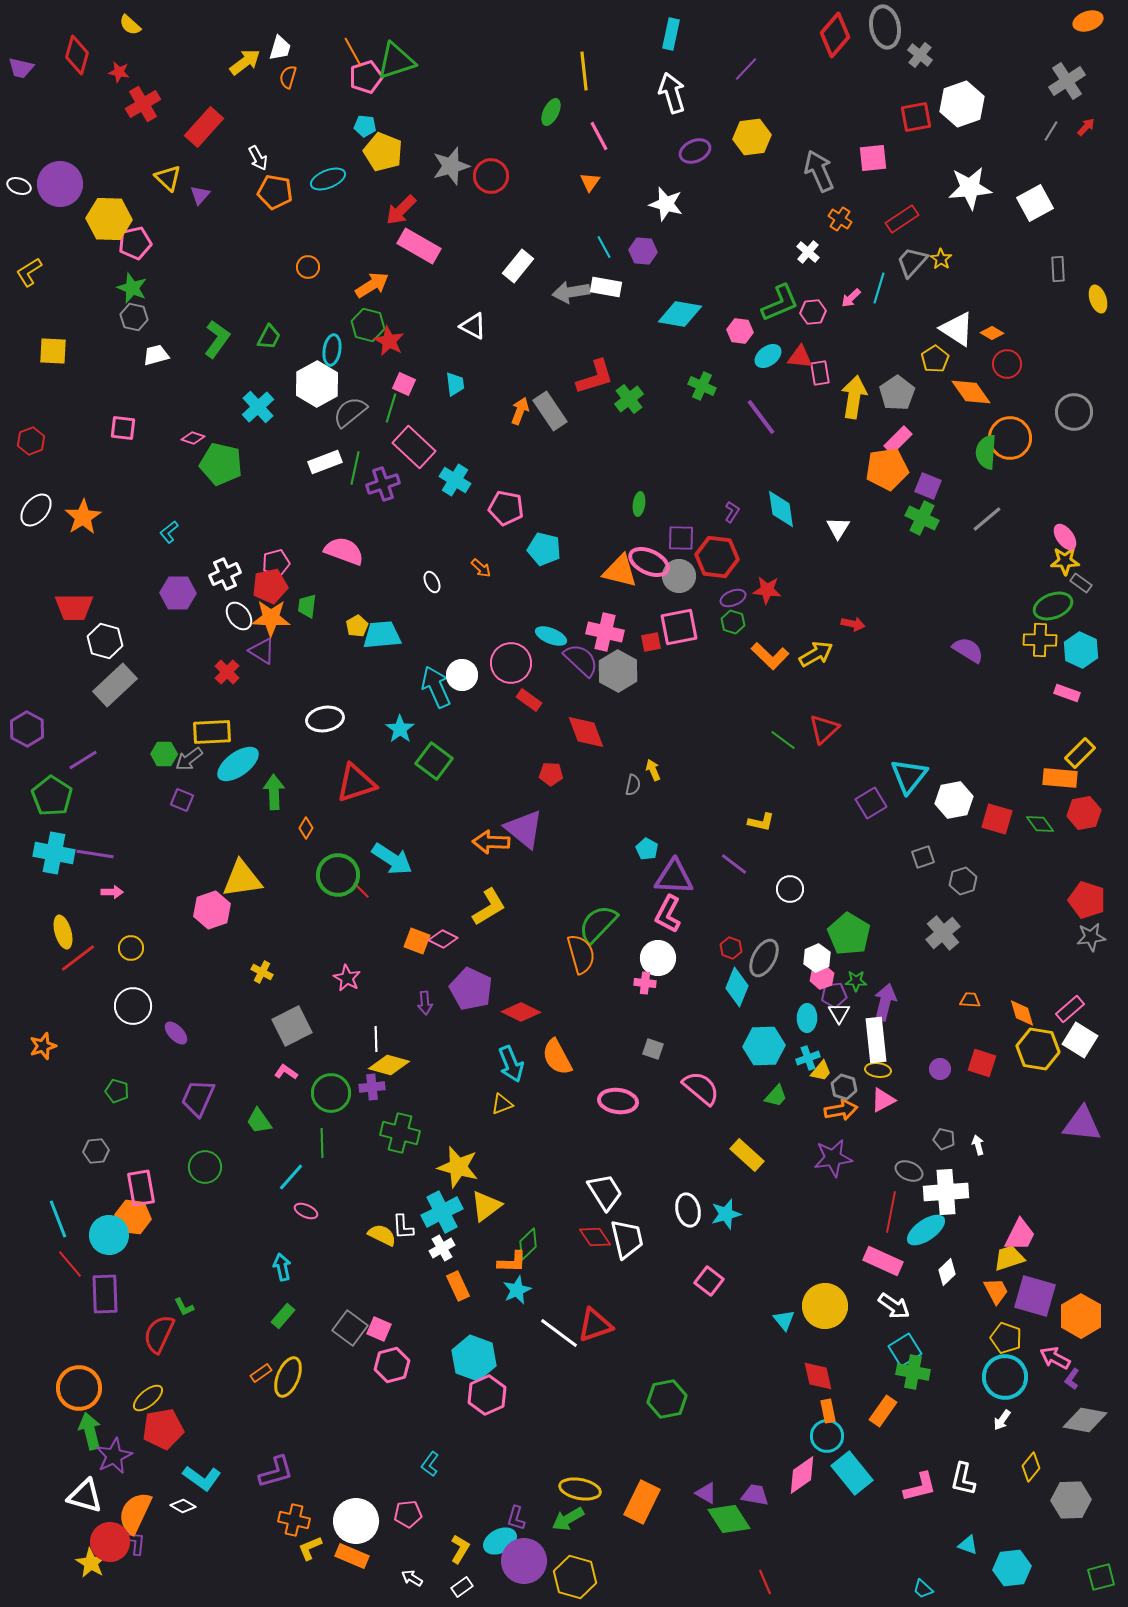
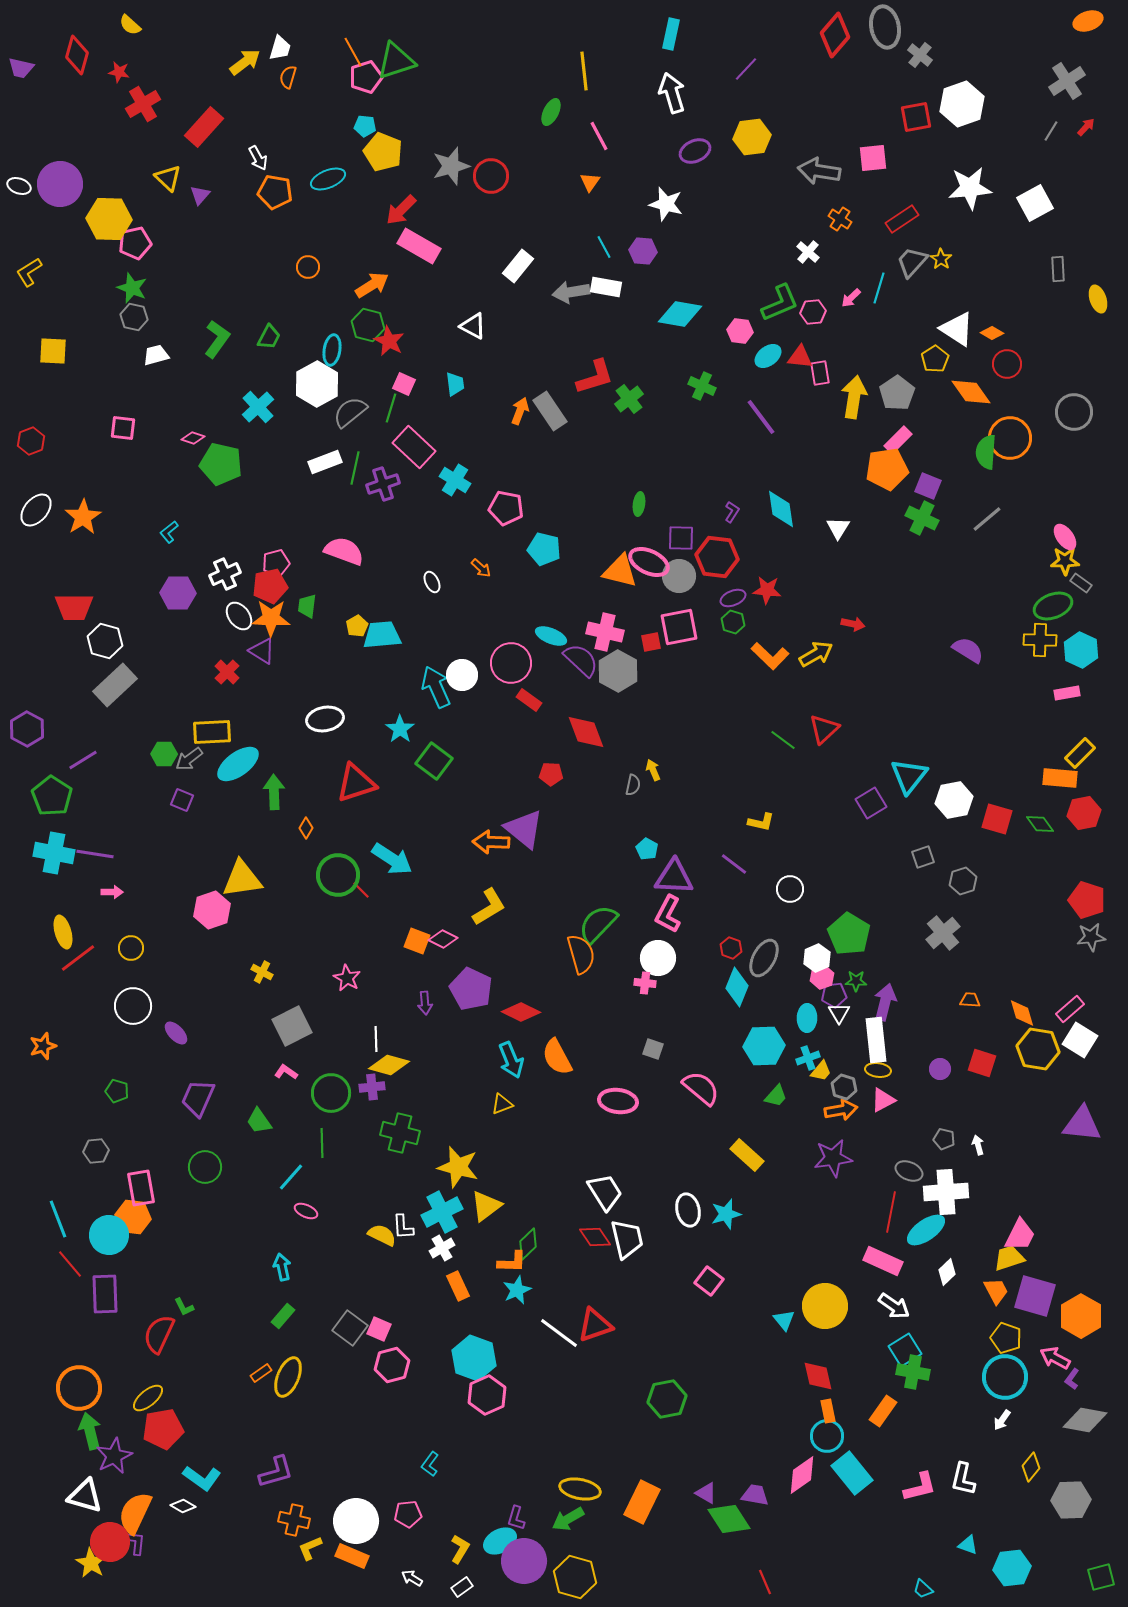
gray arrow at (819, 171): rotated 57 degrees counterclockwise
pink rectangle at (1067, 693): rotated 30 degrees counterclockwise
cyan arrow at (511, 1064): moved 4 px up
